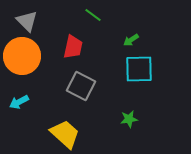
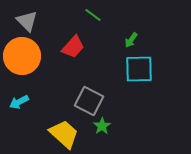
green arrow: rotated 21 degrees counterclockwise
red trapezoid: rotated 30 degrees clockwise
gray square: moved 8 px right, 15 px down
green star: moved 27 px left, 7 px down; rotated 24 degrees counterclockwise
yellow trapezoid: moved 1 px left
